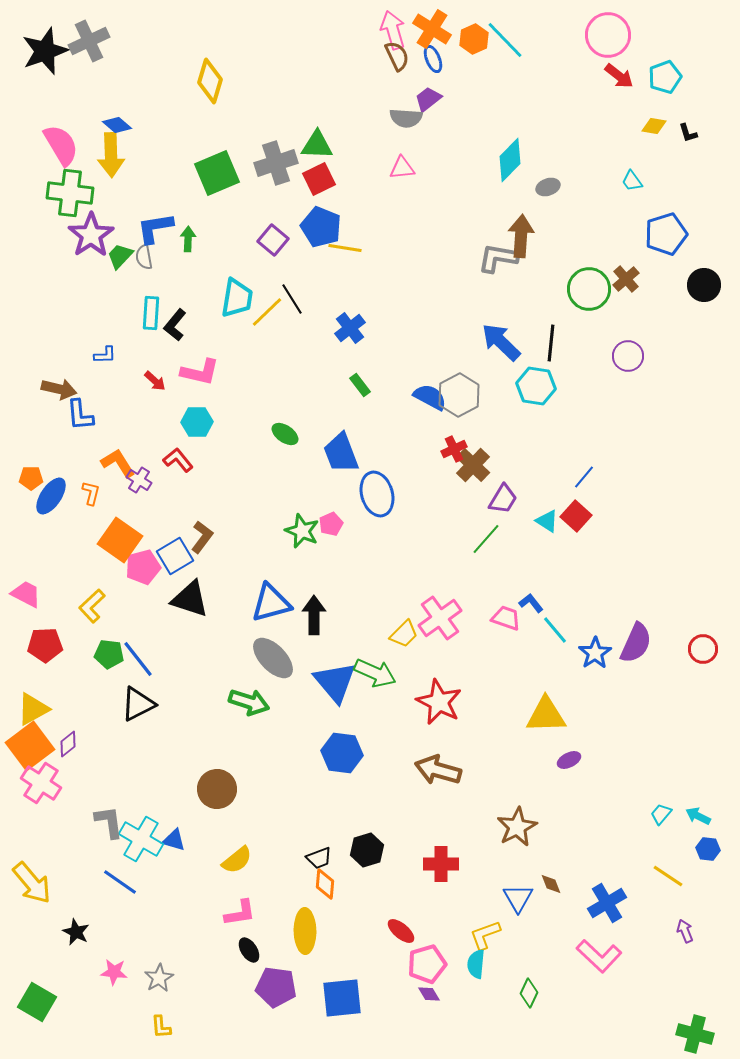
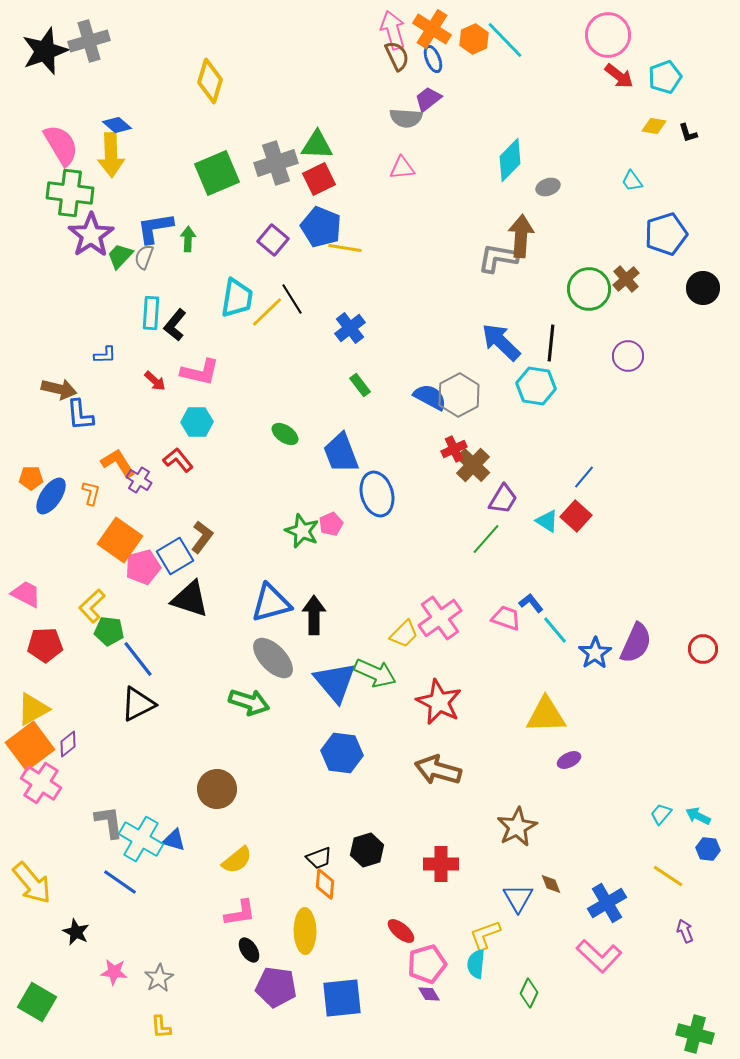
gray cross at (89, 41): rotated 9 degrees clockwise
gray semicircle at (144, 257): rotated 30 degrees clockwise
black circle at (704, 285): moved 1 px left, 3 px down
green pentagon at (109, 654): moved 23 px up
